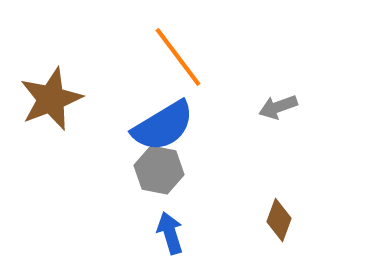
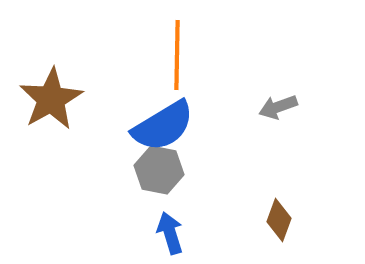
orange line: moved 1 px left, 2 px up; rotated 38 degrees clockwise
brown star: rotated 8 degrees counterclockwise
